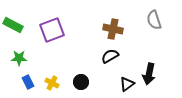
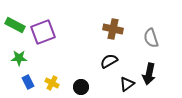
gray semicircle: moved 3 px left, 18 px down
green rectangle: moved 2 px right
purple square: moved 9 px left, 2 px down
black semicircle: moved 1 px left, 5 px down
black circle: moved 5 px down
